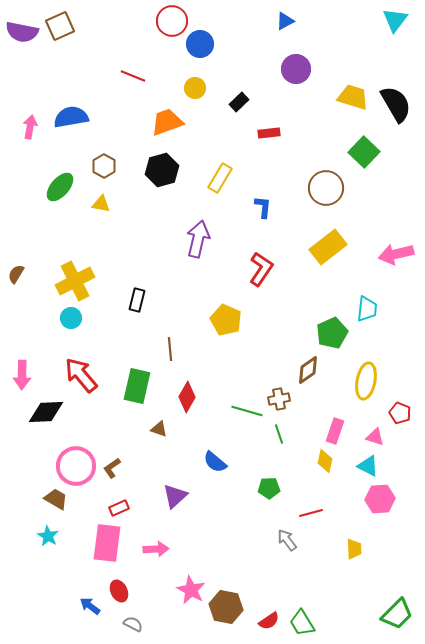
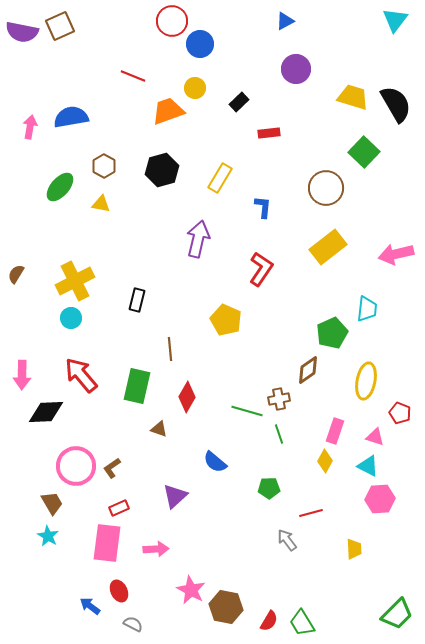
orange trapezoid at (167, 122): moved 1 px right, 11 px up
yellow diamond at (325, 461): rotated 15 degrees clockwise
brown trapezoid at (56, 499): moved 4 px left, 4 px down; rotated 30 degrees clockwise
red semicircle at (269, 621): rotated 25 degrees counterclockwise
